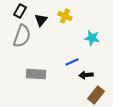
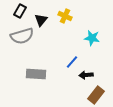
gray semicircle: rotated 55 degrees clockwise
blue line: rotated 24 degrees counterclockwise
